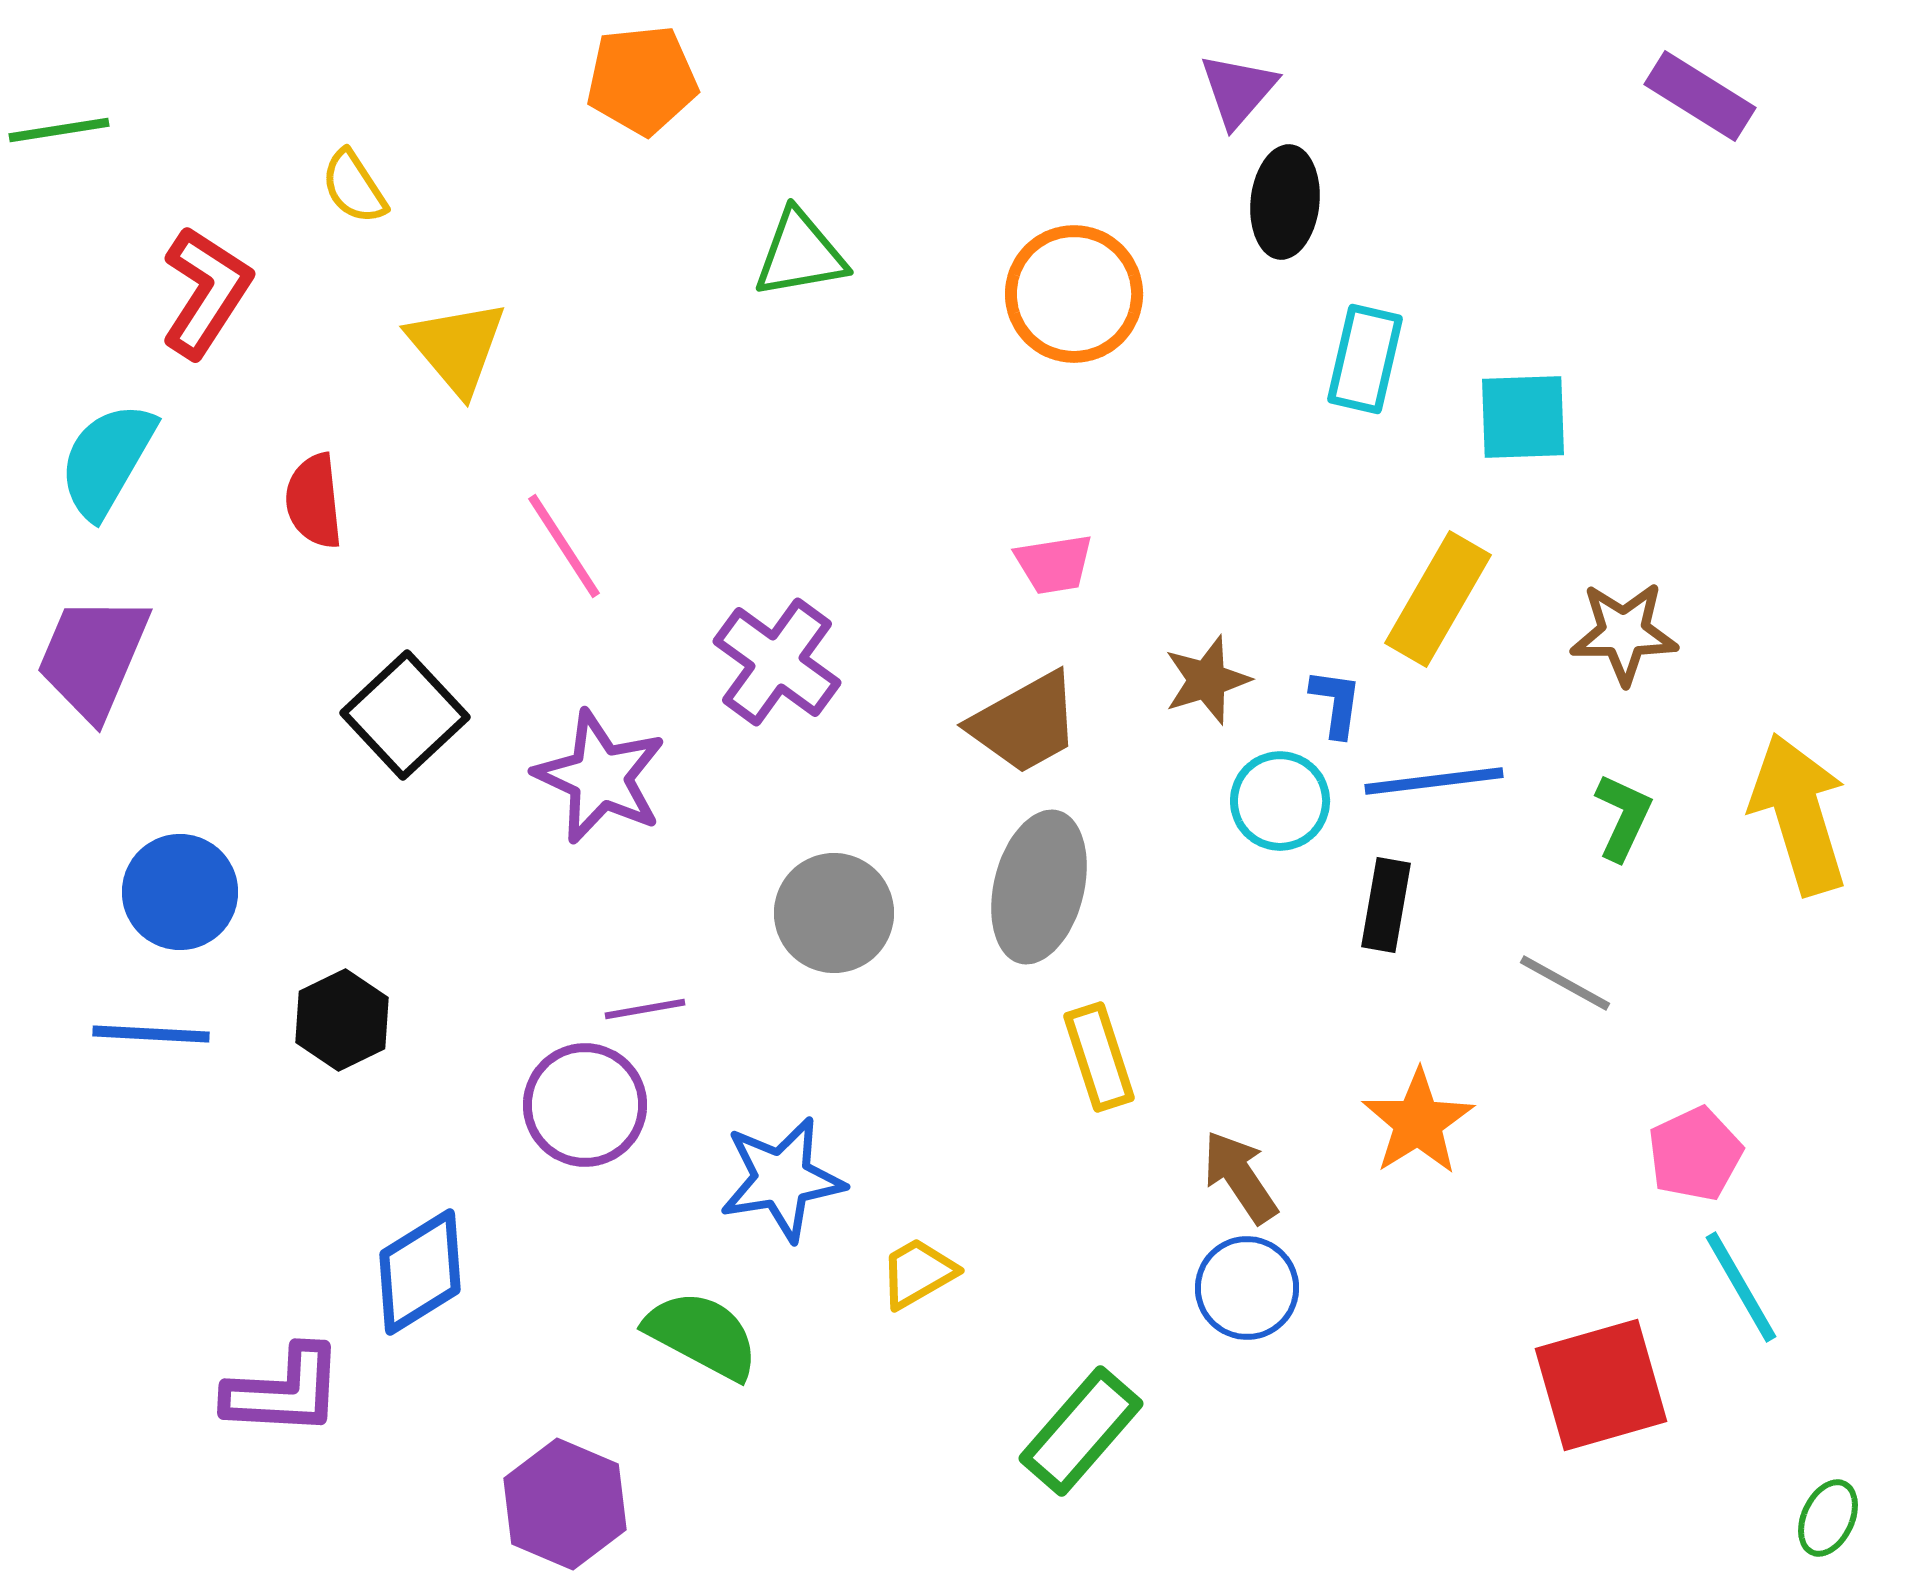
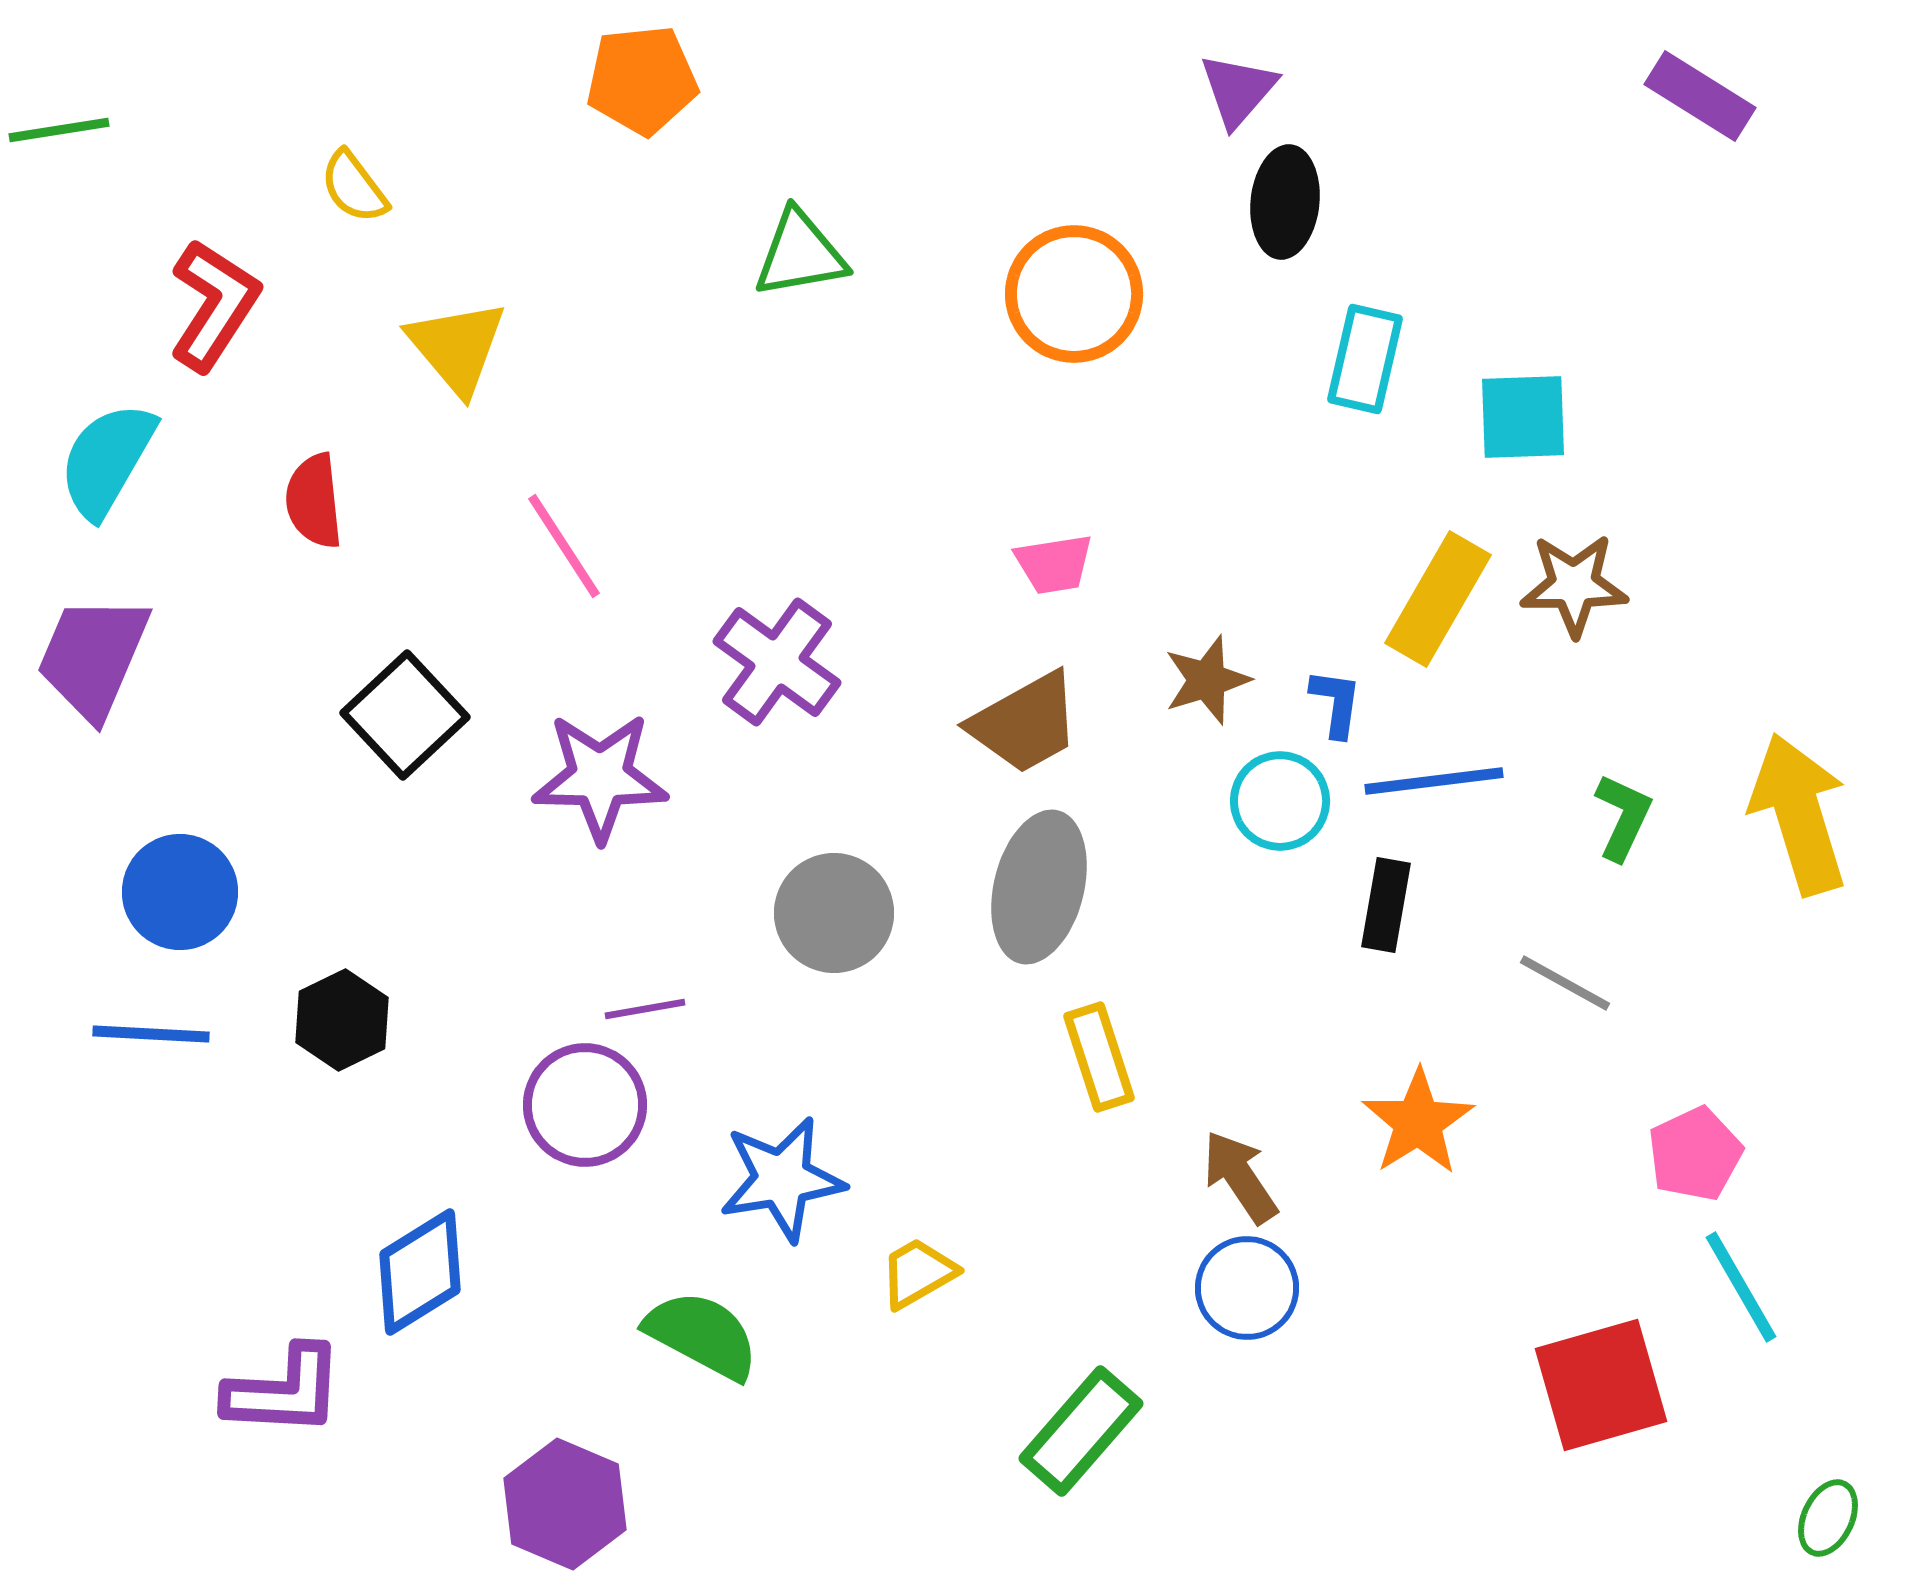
yellow semicircle at (354, 187): rotated 4 degrees counterclockwise
red L-shape at (206, 292): moved 8 px right, 13 px down
brown star at (1624, 633): moved 50 px left, 48 px up
purple star at (600, 777): rotated 24 degrees counterclockwise
